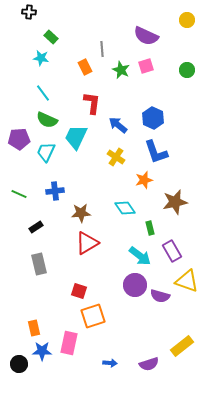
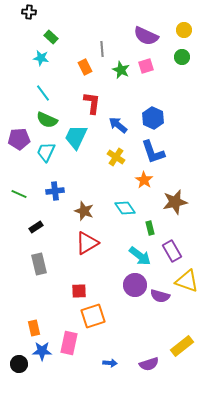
yellow circle at (187, 20): moved 3 px left, 10 px down
green circle at (187, 70): moved 5 px left, 13 px up
blue L-shape at (156, 152): moved 3 px left
orange star at (144, 180): rotated 24 degrees counterclockwise
brown star at (81, 213): moved 3 px right, 2 px up; rotated 24 degrees clockwise
red square at (79, 291): rotated 21 degrees counterclockwise
